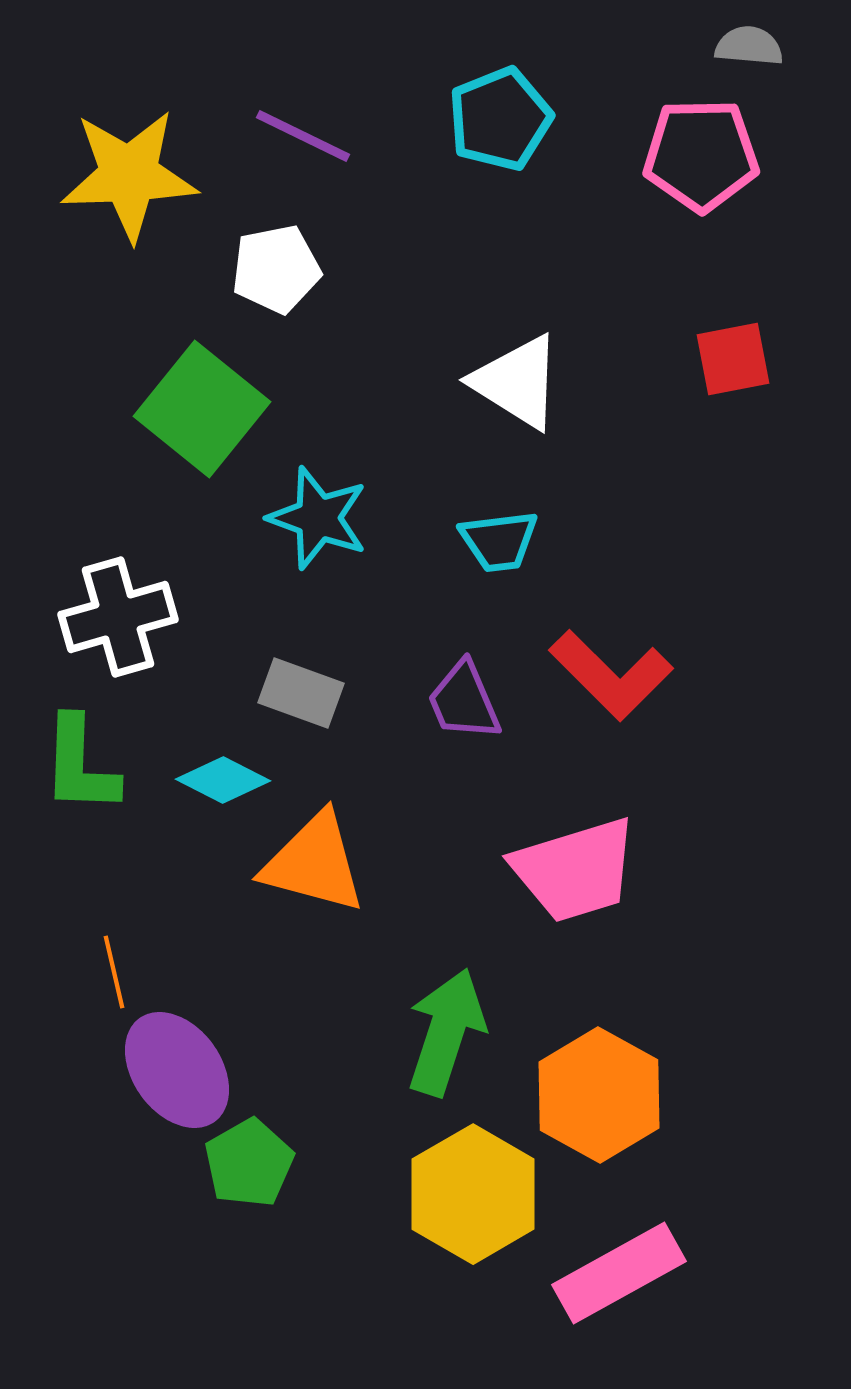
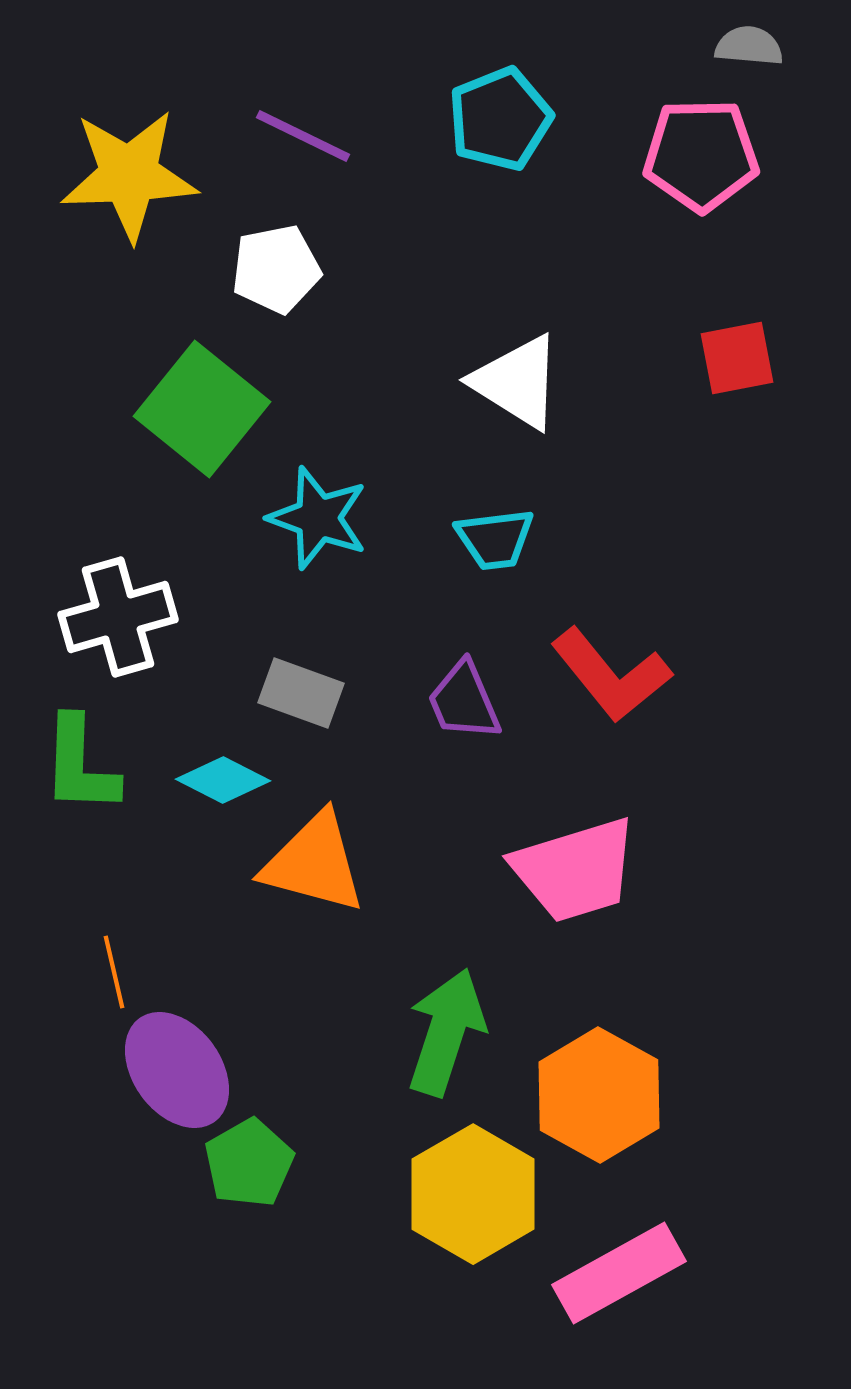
red square: moved 4 px right, 1 px up
cyan trapezoid: moved 4 px left, 2 px up
red L-shape: rotated 6 degrees clockwise
